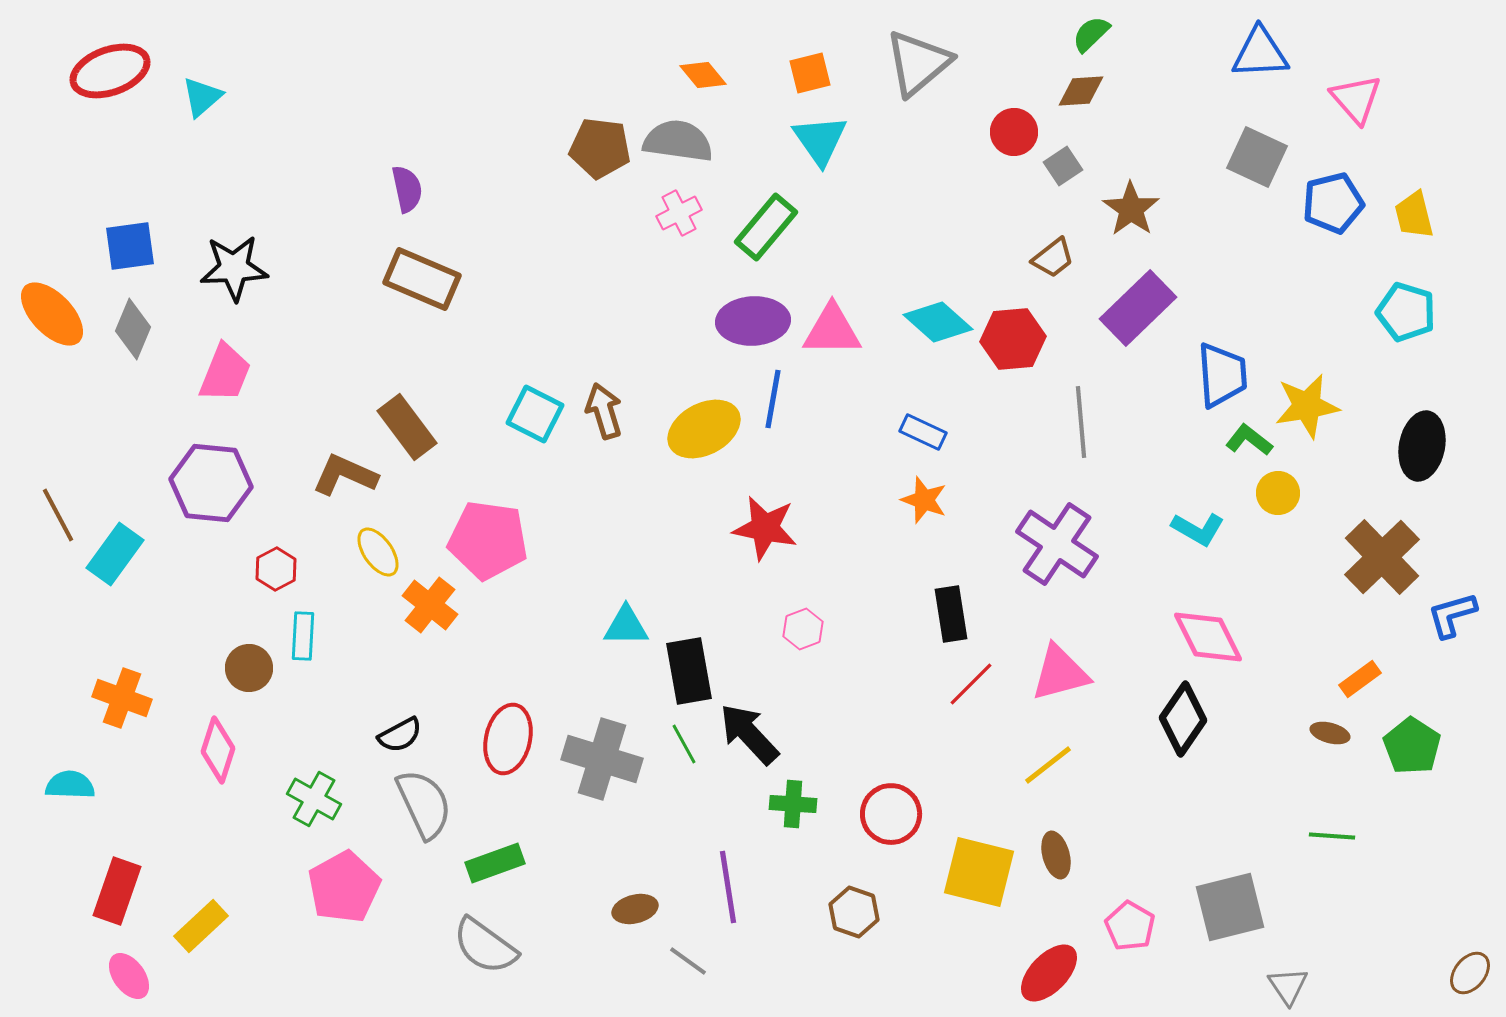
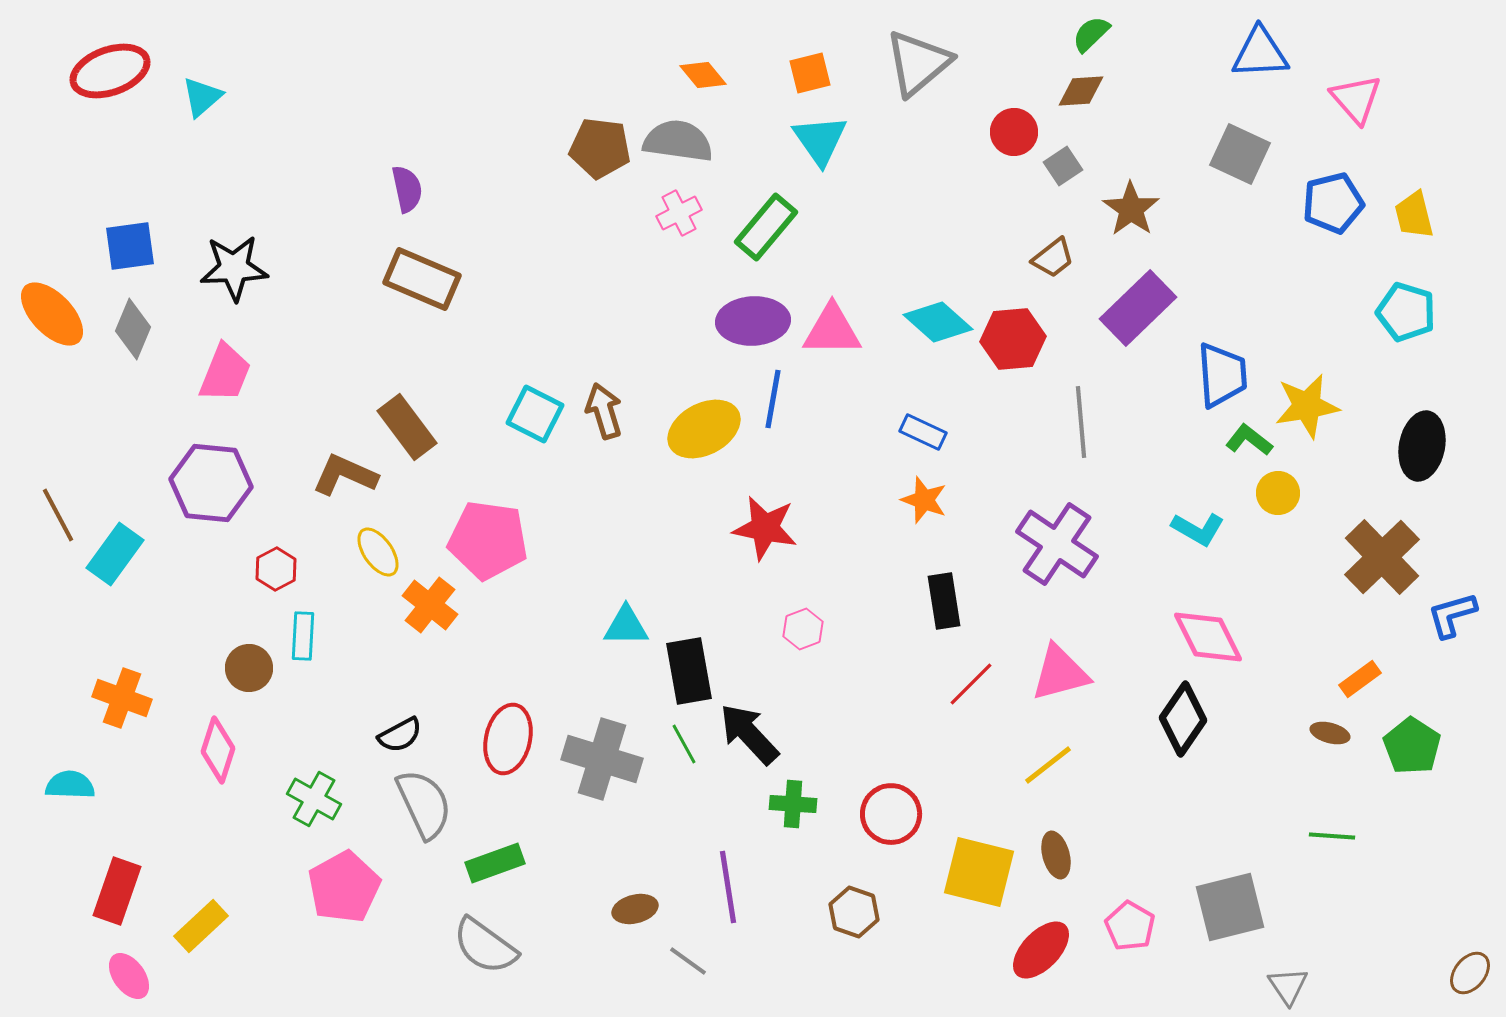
gray square at (1257, 157): moved 17 px left, 3 px up
black rectangle at (951, 614): moved 7 px left, 13 px up
red ellipse at (1049, 973): moved 8 px left, 23 px up
